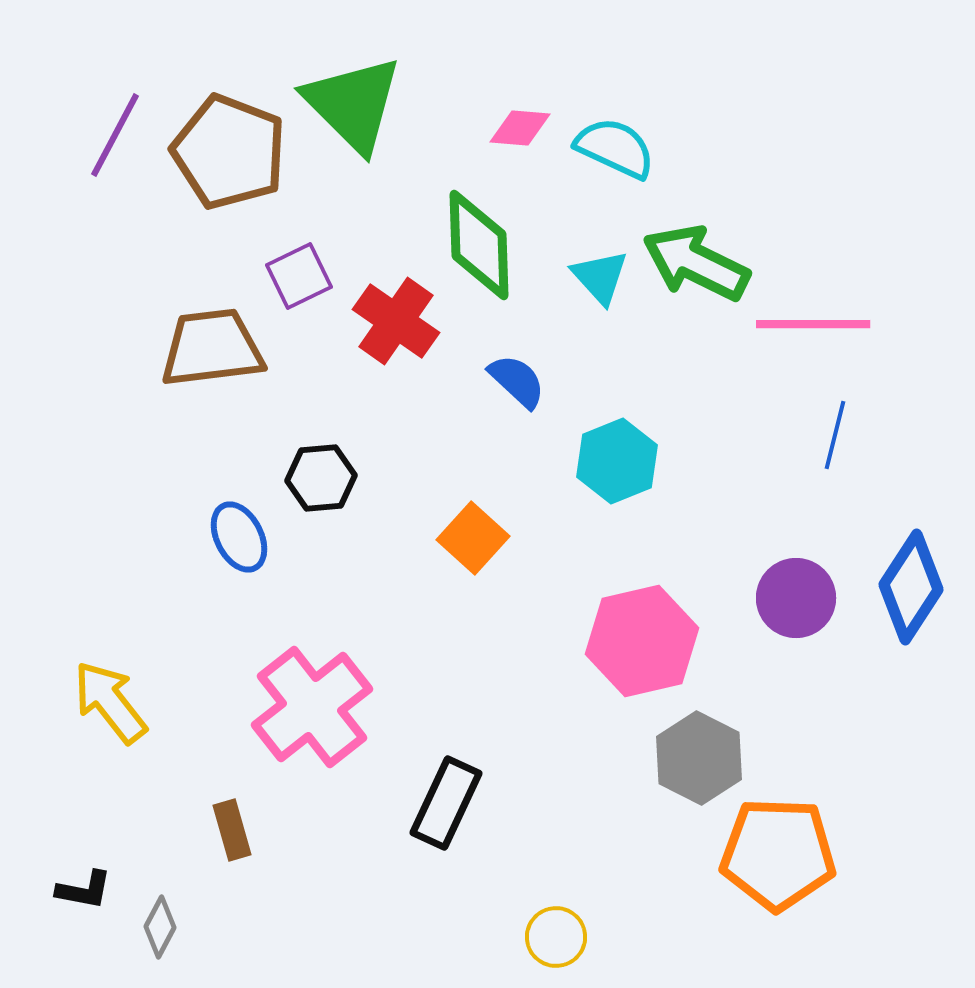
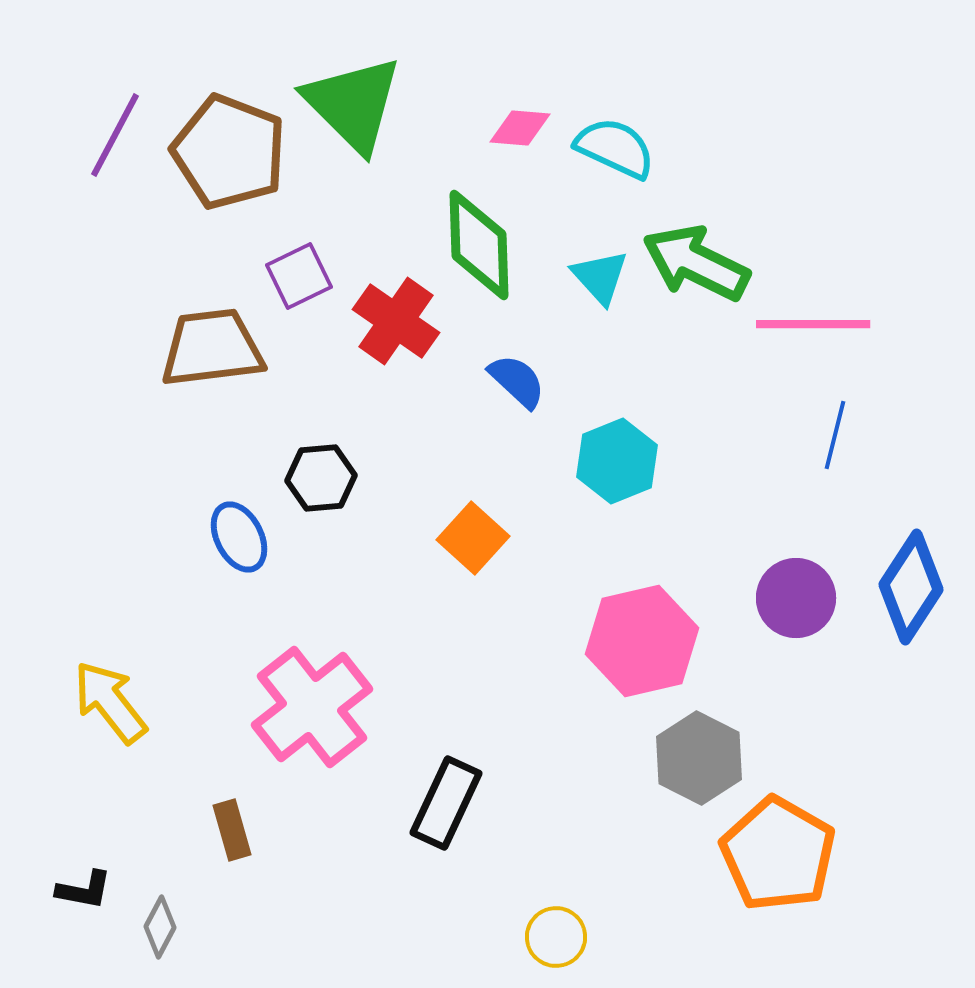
orange pentagon: rotated 28 degrees clockwise
